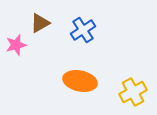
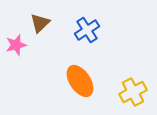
brown triangle: rotated 15 degrees counterclockwise
blue cross: moved 4 px right
orange ellipse: rotated 44 degrees clockwise
